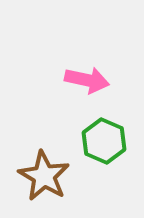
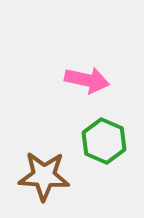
brown star: rotated 27 degrees counterclockwise
